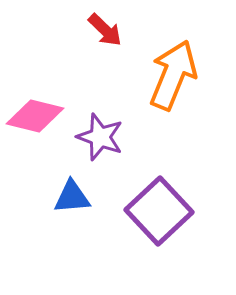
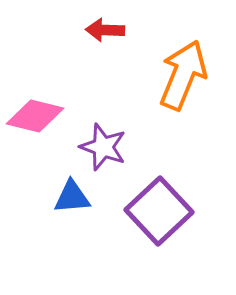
red arrow: rotated 138 degrees clockwise
orange arrow: moved 10 px right
purple star: moved 3 px right, 10 px down
